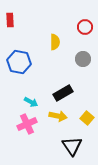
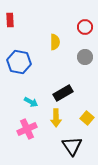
gray circle: moved 2 px right, 2 px up
yellow arrow: moved 2 px left, 2 px down; rotated 78 degrees clockwise
pink cross: moved 5 px down
